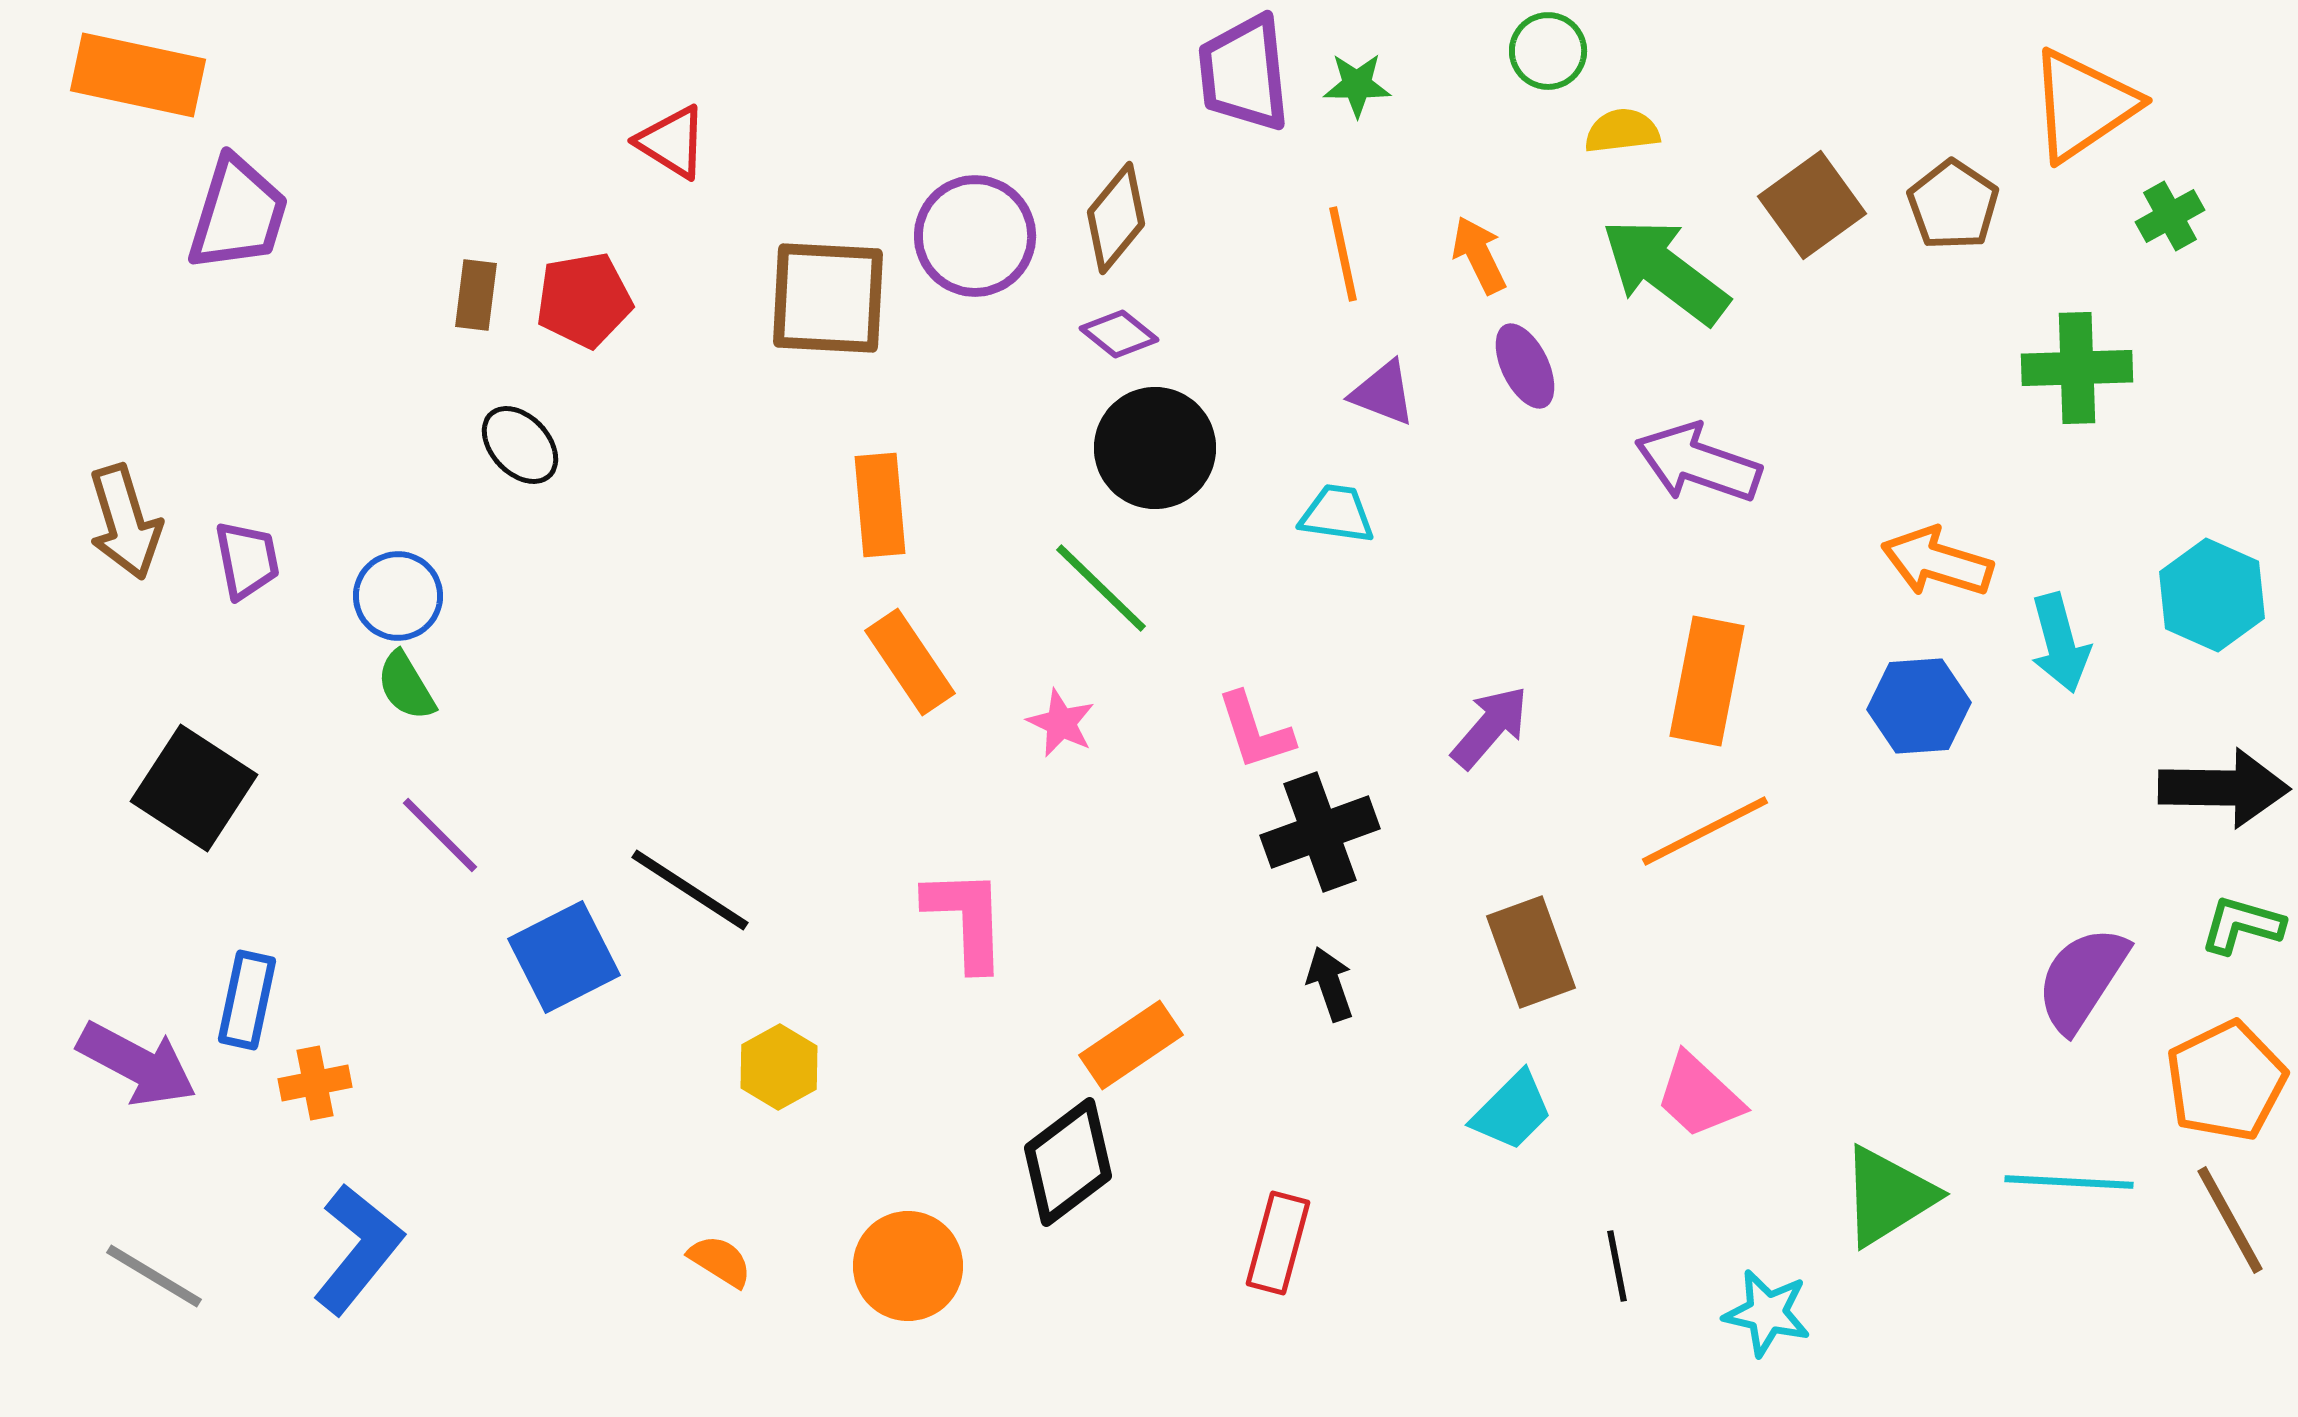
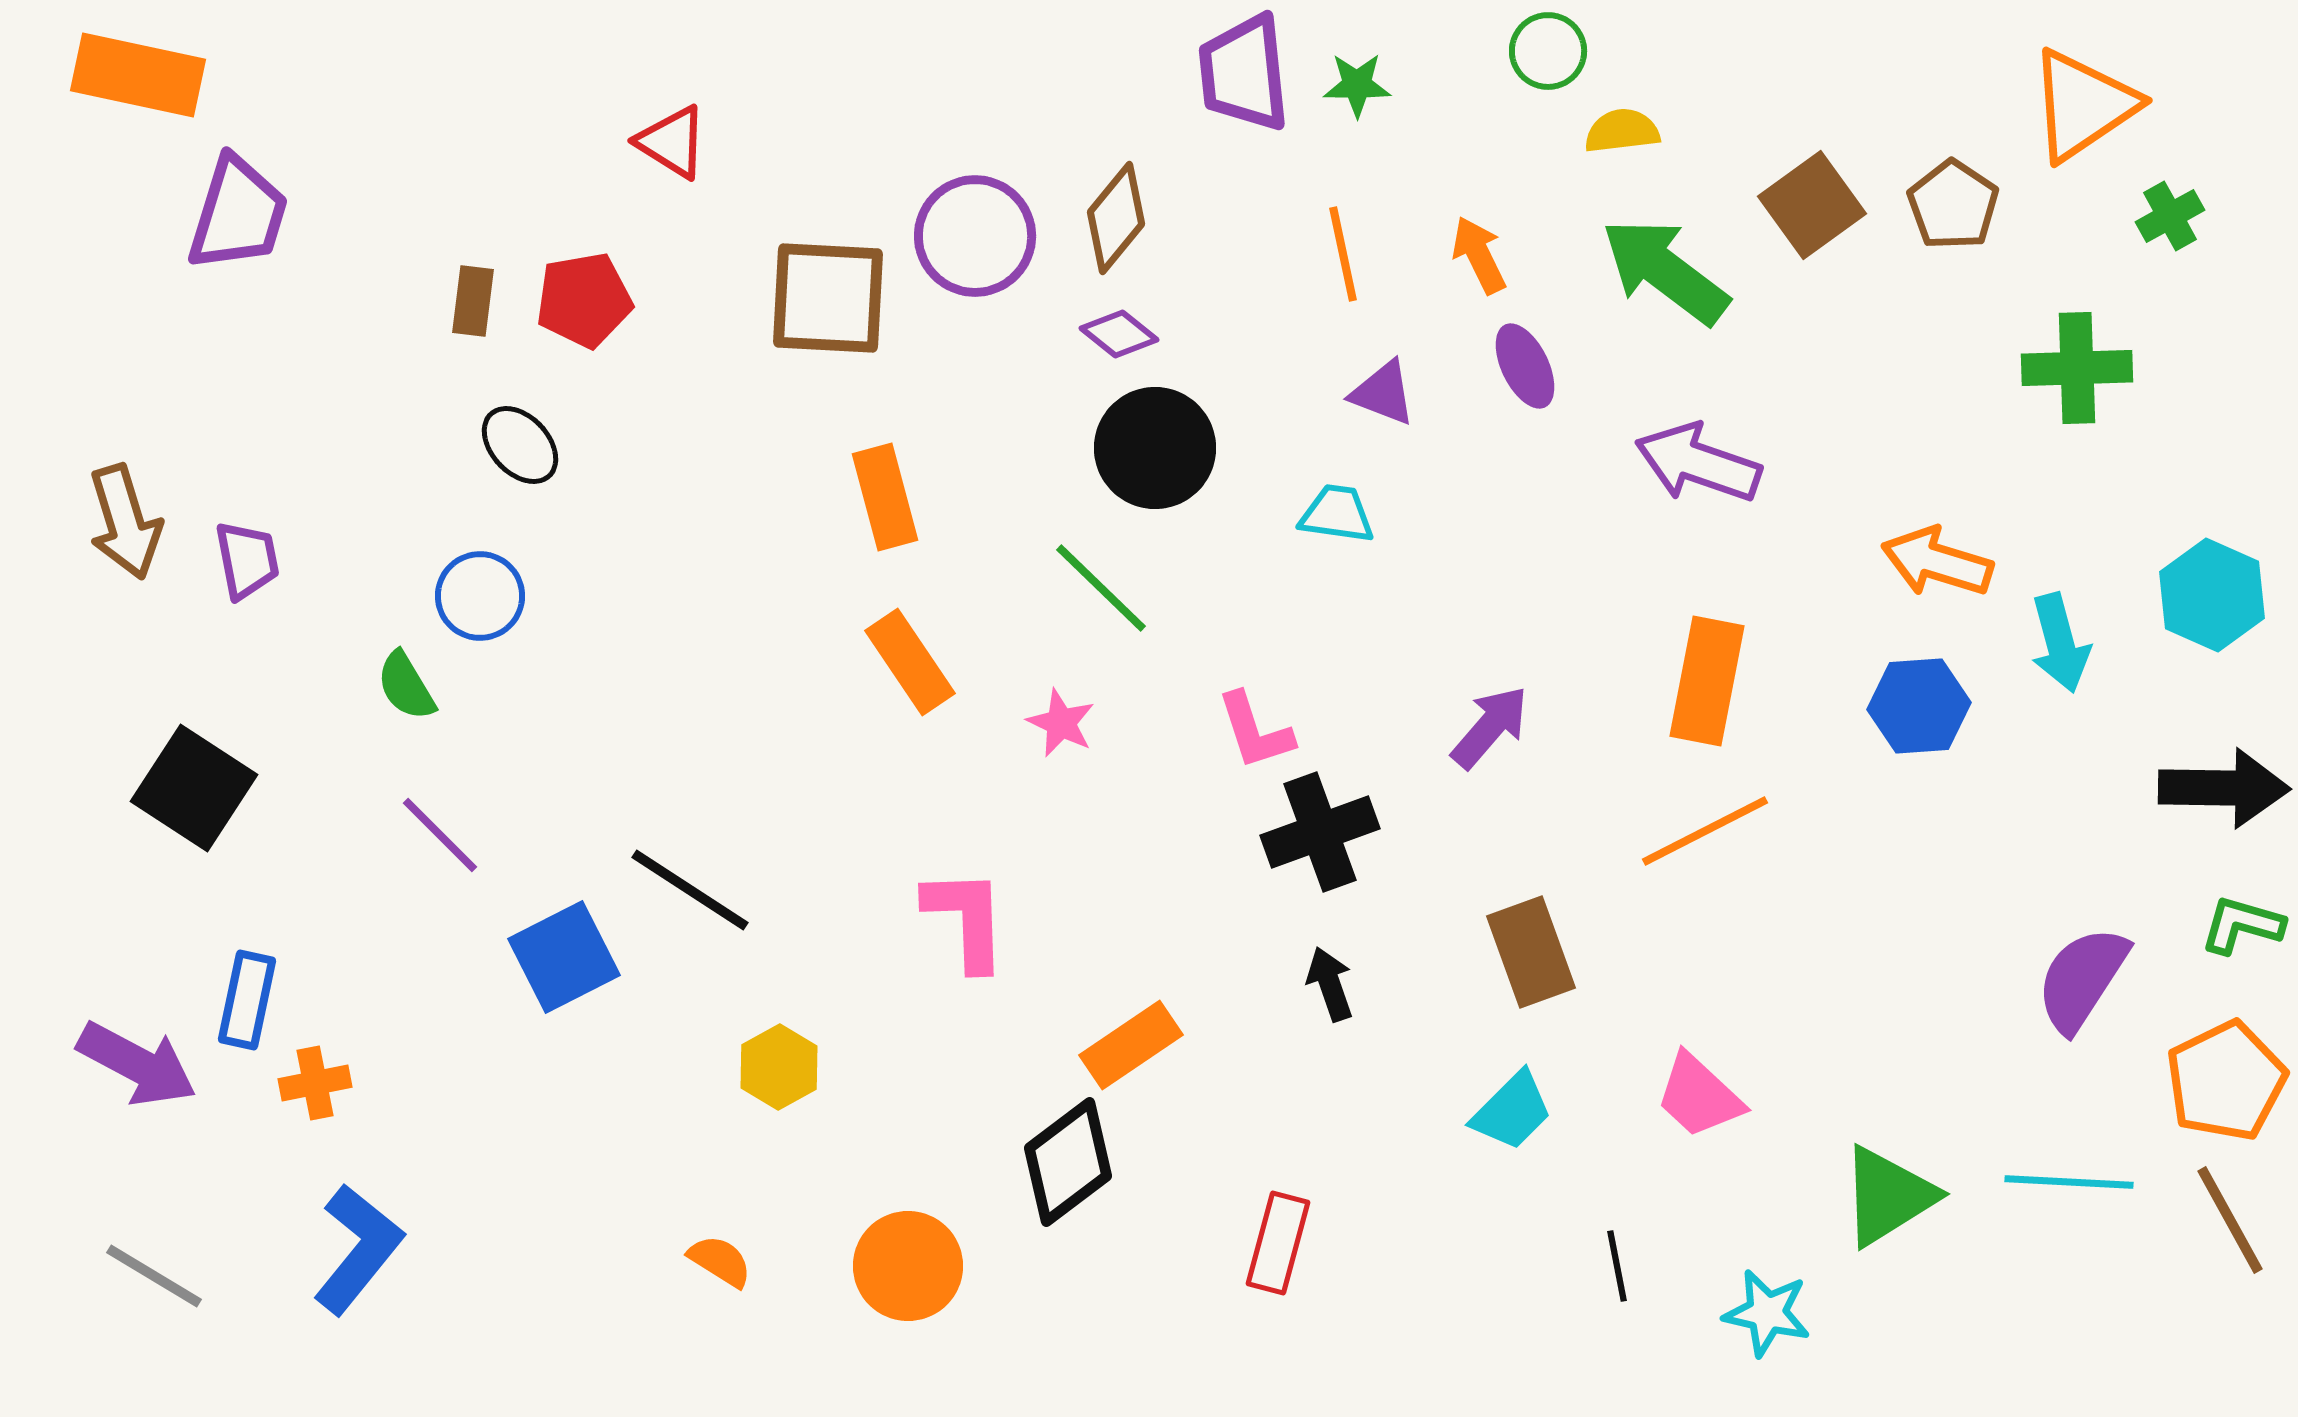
brown rectangle at (476, 295): moved 3 px left, 6 px down
orange rectangle at (880, 505): moved 5 px right, 8 px up; rotated 10 degrees counterclockwise
blue circle at (398, 596): moved 82 px right
